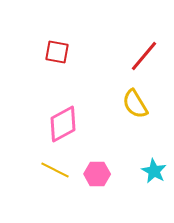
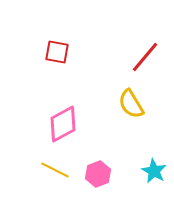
red line: moved 1 px right, 1 px down
yellow semicircle: moved 4 px left
pink hexagon: moved 1 px right; rotated 20 degrees counterclockwise
